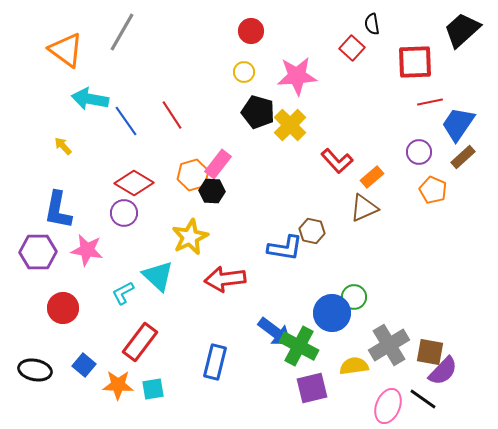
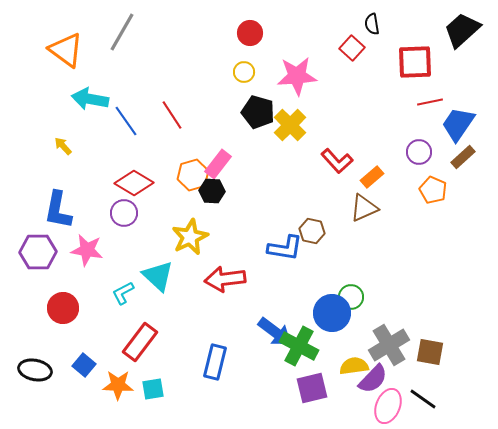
red circle at (251, 31): moved 1 px left, 2 px down
green circle at (354, 297): moved 3 px left
purple semicircle at (443, 371): moved 70 px left, 8 px down
